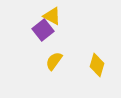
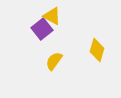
purple square: moved 1 px left, 1 px up
yellow diamond: moved 15 px up
